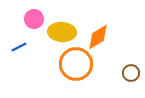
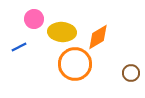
orange circle: moved 1 px left
